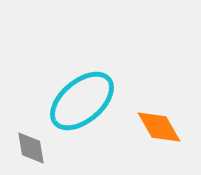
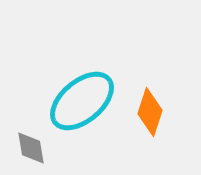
orange diamond: moved 9 px left, 15 px up; rotated 48 degrees clockwise
